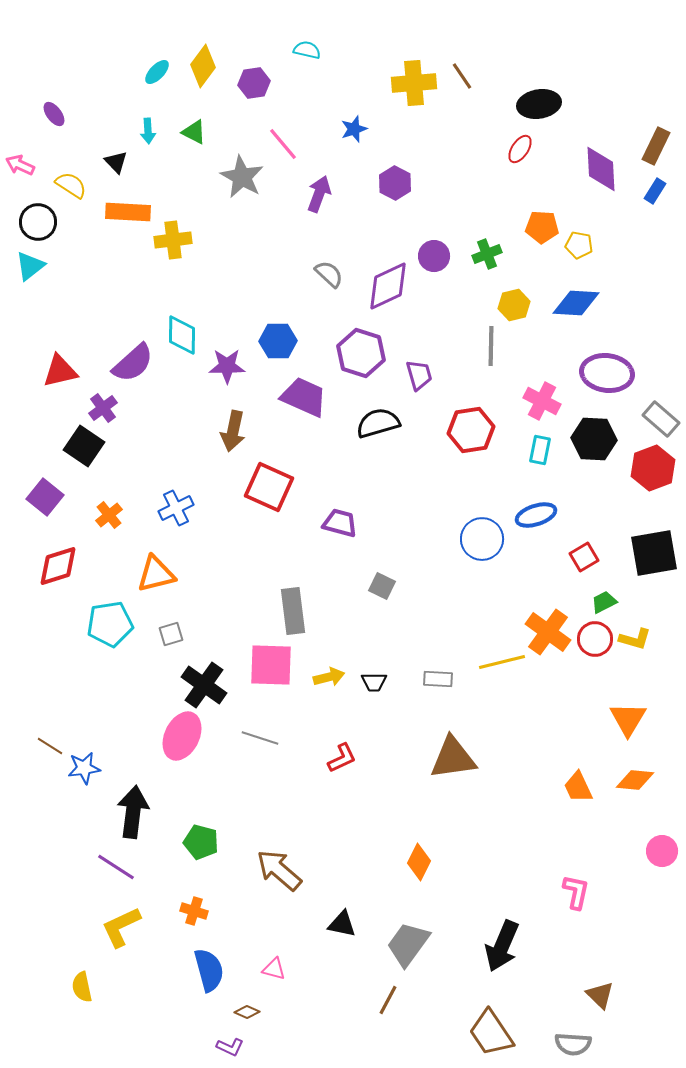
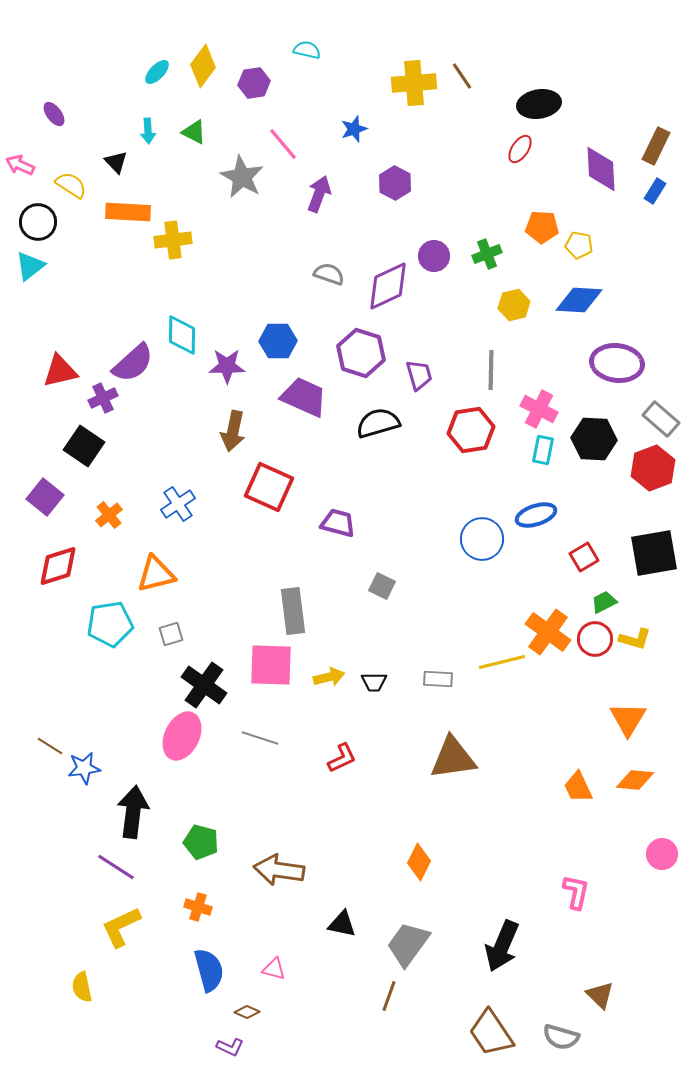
gray semicircle at (329, 274): rotated 24 degrees counterclockwise
blue diamond at (576, 303): moved 3 px right, 3 px up
gray line at (491, 346): moved 24 px down
purple ellipse at (607, 373): moved 10 px right, 10 px up
pink cross at (542, 401): moved 3 px left, 8 px down
purple cross at (103, 408): moved 10 px up; rotated 12 degrees clockwise
cyan rectangle at (540, 450): moved 3 px right
blue cross at (176, 508): moved 2 px right, 4 px up; rotated 8 degrees counterclockwise
purple trapezoid at (340, 523): moved 2 px left
pink circle at (662, 851): moved 3 px down
brown arrow at (279, 870): rotated 33 degrees counterclockwise
orange cross at (194, 911): moved 4 px right, 4 px up
brown line at (388, 1000): moved 1 px right, 4 px up; rotated 8 degrees counterclockwise
gray semicircle at (573, 1044): moved 12 px left, 7 px up; rotated 12 degrees clockwise
